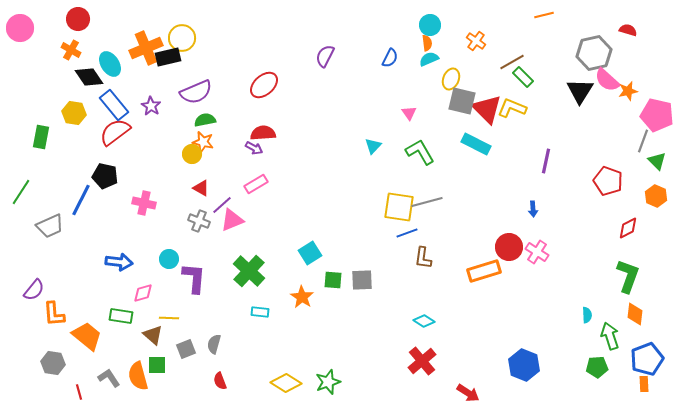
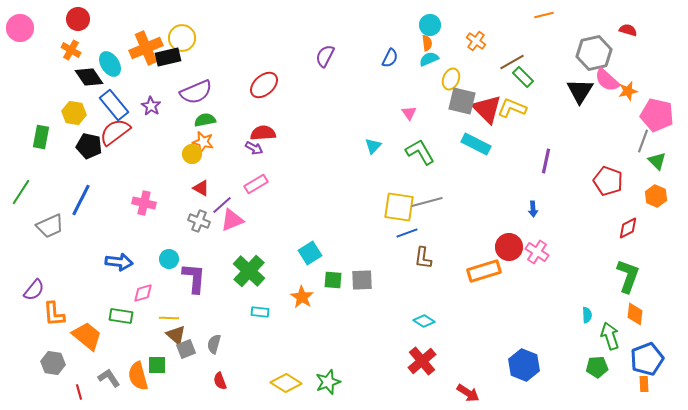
black pentagon at (105, 176): moved 16 px left, 30 px up
brown triangle at (153, 335): moved 23 px right
